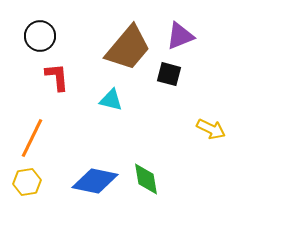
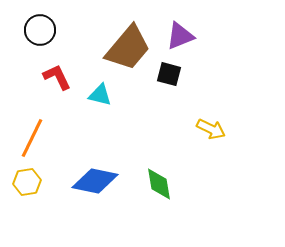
black circle: moved 6 px up
red L-shape: rotated 20 degrees counterclockwise
cyan triangle: moved 11 px left, 5 px up
green diamond: moved 13 px right, 5 px down
